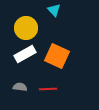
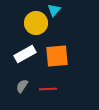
cyan triangle: rotated 24 degrees clockwise
yellow circle: moved 10 px right, 5 px up
orange square: rotated 30 degrees counterclockwise
gray semicircle: moved 2 px right, 1 px up; rotated 64 degrees counterclockwise
